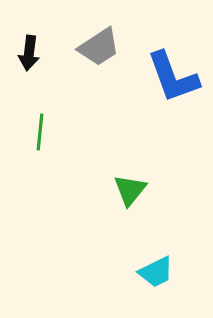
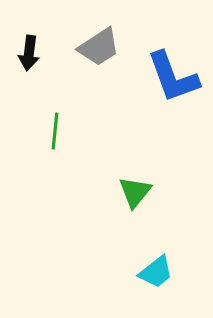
green line: moved 15 px right, 1 px up
green triangle: moved 5 px right, 2 px down
cyan trapezoid: rotated 12 degrees counterclockwise
